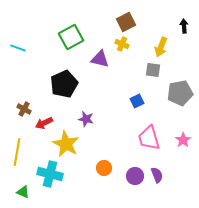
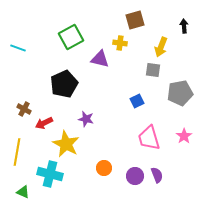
brown square: moved 9 px right, 2 px up; rotated 12 degrees clockwise
yellow cross: moved 2 px left, 1 px up; rotated 16 degrees counterclockwise
pink star: moved 1 px right, 4 px up
